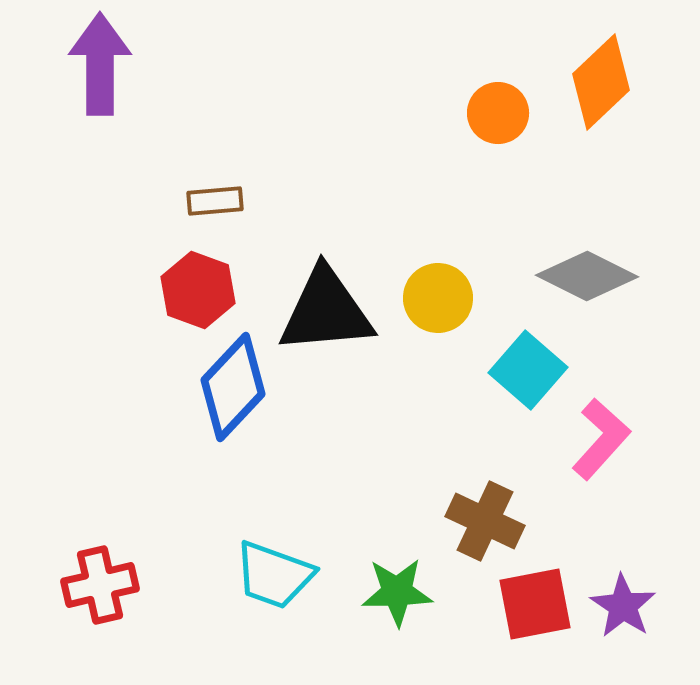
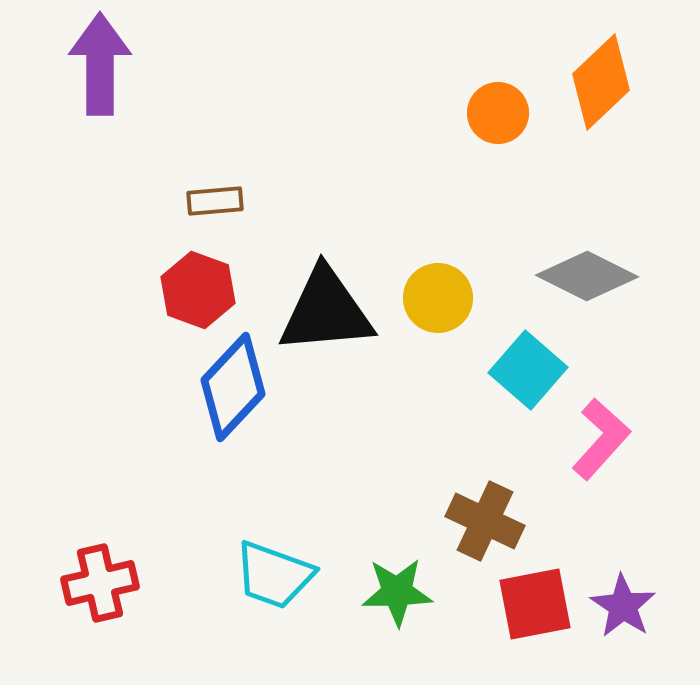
red cross: moved 2 px up
